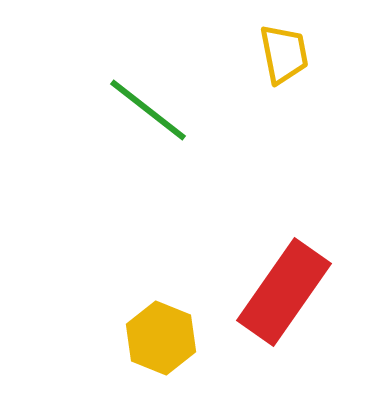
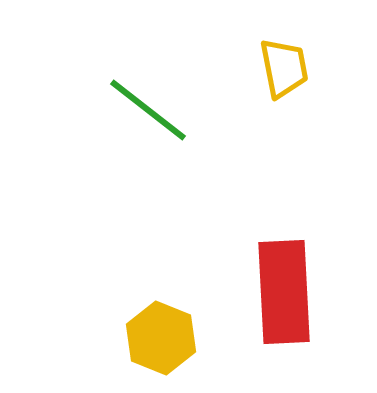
yellow trapezoid: moved 14 px down
red rectangle: rotated 38 degrees counterclockwise
